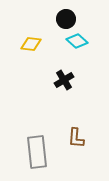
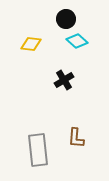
gray rectangle: moved 1 px right, 2 px up
